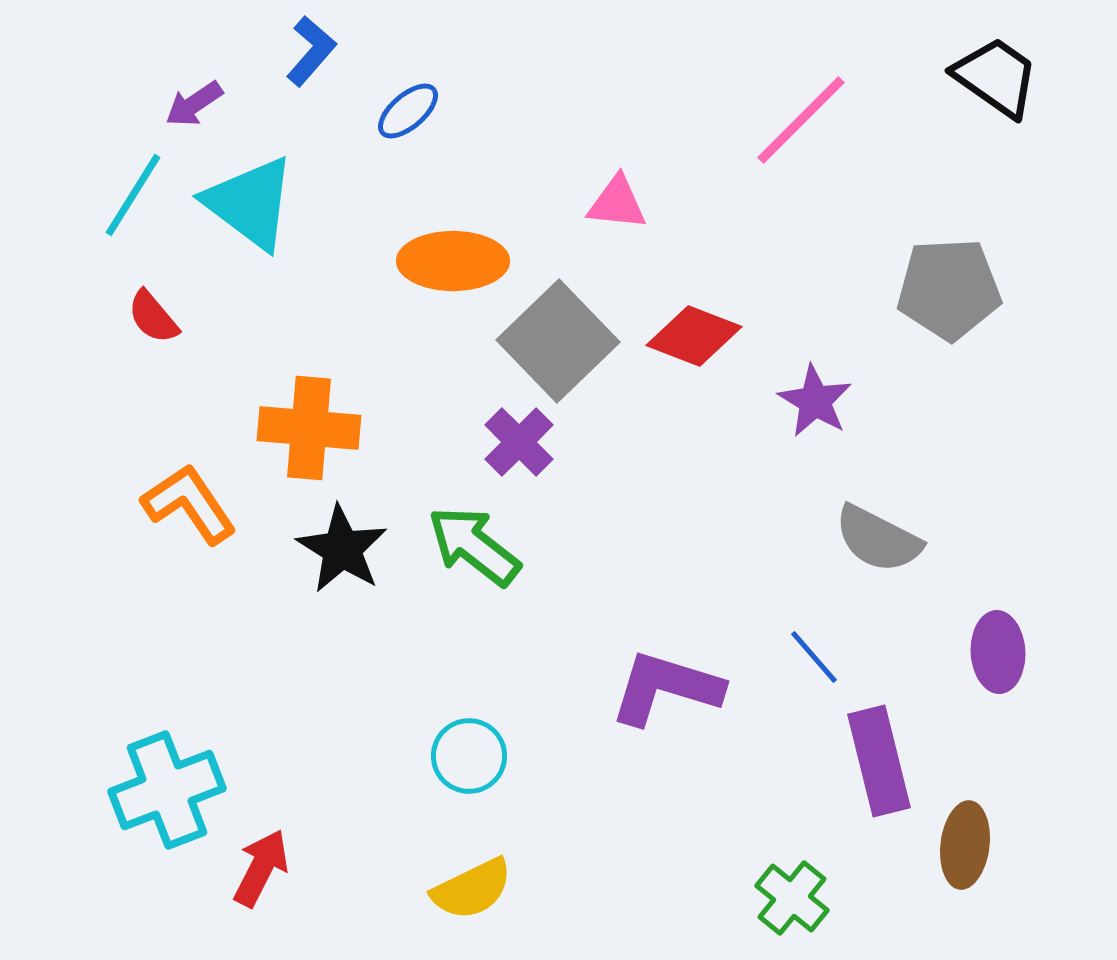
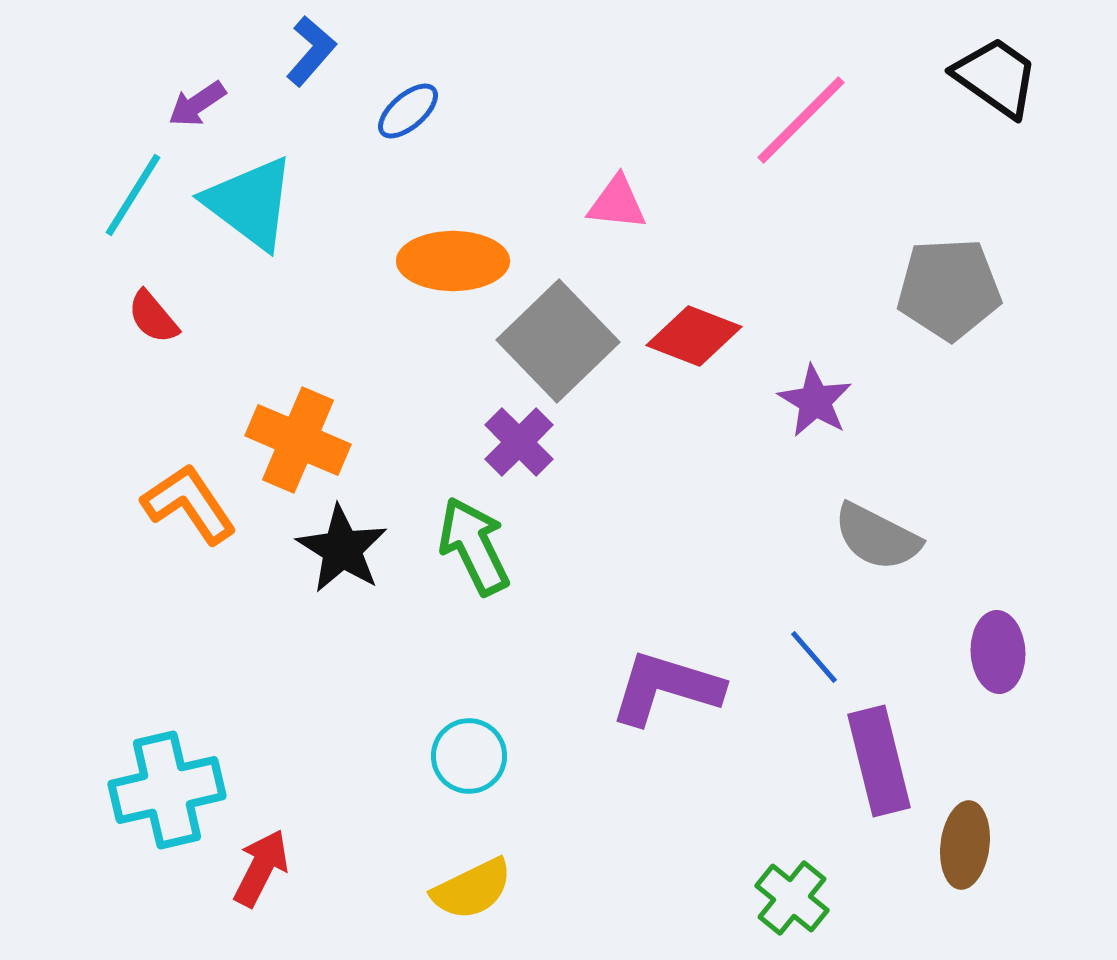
purple arrow: moved 3 px right
orange cross: moved 11 px left, 12 px down; rotated 18 degrees clockwise
gray semicircle: moved 1 px left, 2 px up
green arrow: rotated 26 degrees clockwise
cyan cross: rotated 8 degrees clockwise
